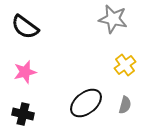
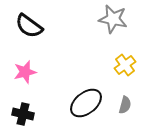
black semicircle: moved 4 px right, 1 px up
